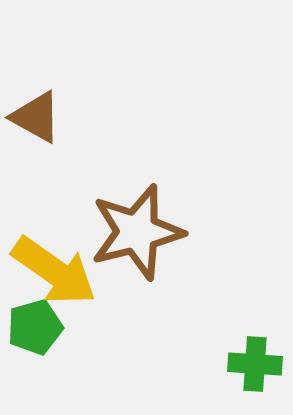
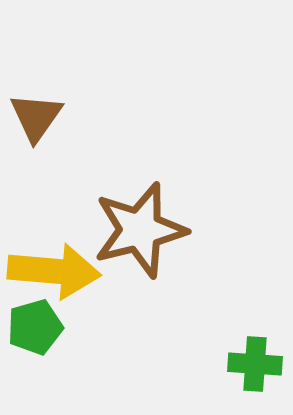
brown triangle: rotated 36 degrees clockwise
brown star: moved 3 px right, 2 px up
yellow arrow: rotated 30 degrees counterclockwise
